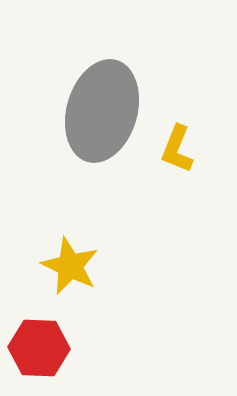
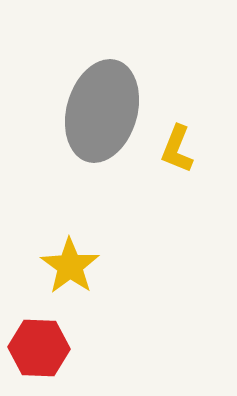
yellow star: rotated 10 degrees clockwise
